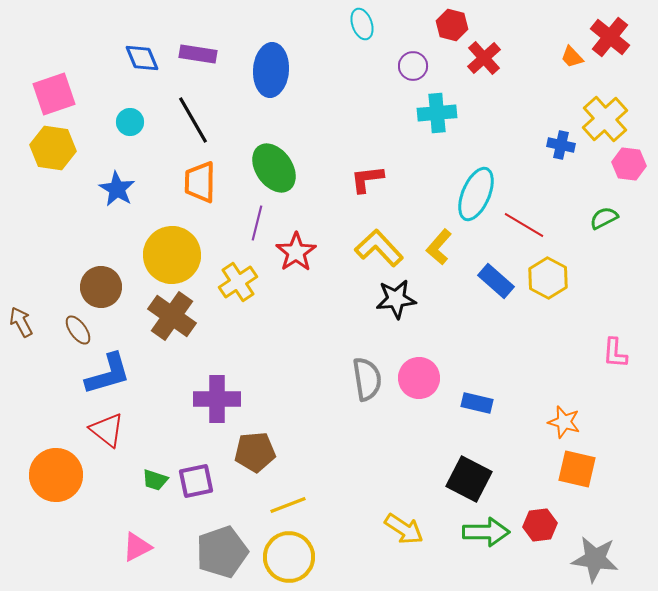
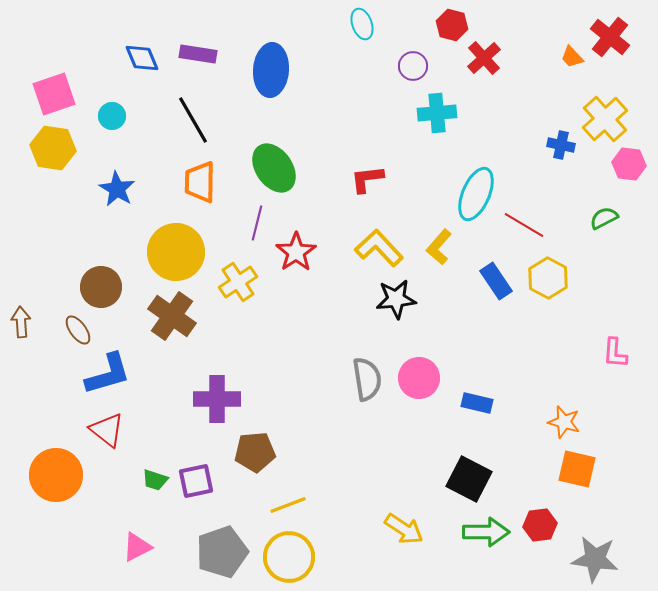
cyan circle at (130, 122): moved 18 px left, 6 px up
yellow circle at (172, 255): moved 4 px right, 3 px up
blue rectangle at (496, 281): rotated 15 degrees clockwise
brown arrow at (21, 322): rotated 24 degrees clockwise
